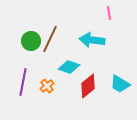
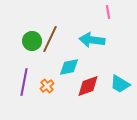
pink line: moved 1 px left, 1 px up
green circle: moved 1 px right
cyan diamond: rotated 30 degrees counterclockwise
purple line: moved 1 px right
red diamond: rotated 20 degrees clockwise
